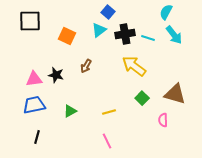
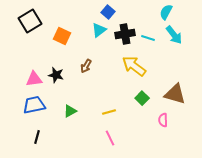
black square: rotated 30 degrees counterclockwise
orange square: moved 5 px left
pink line: moved 3 px right, 3 px up
